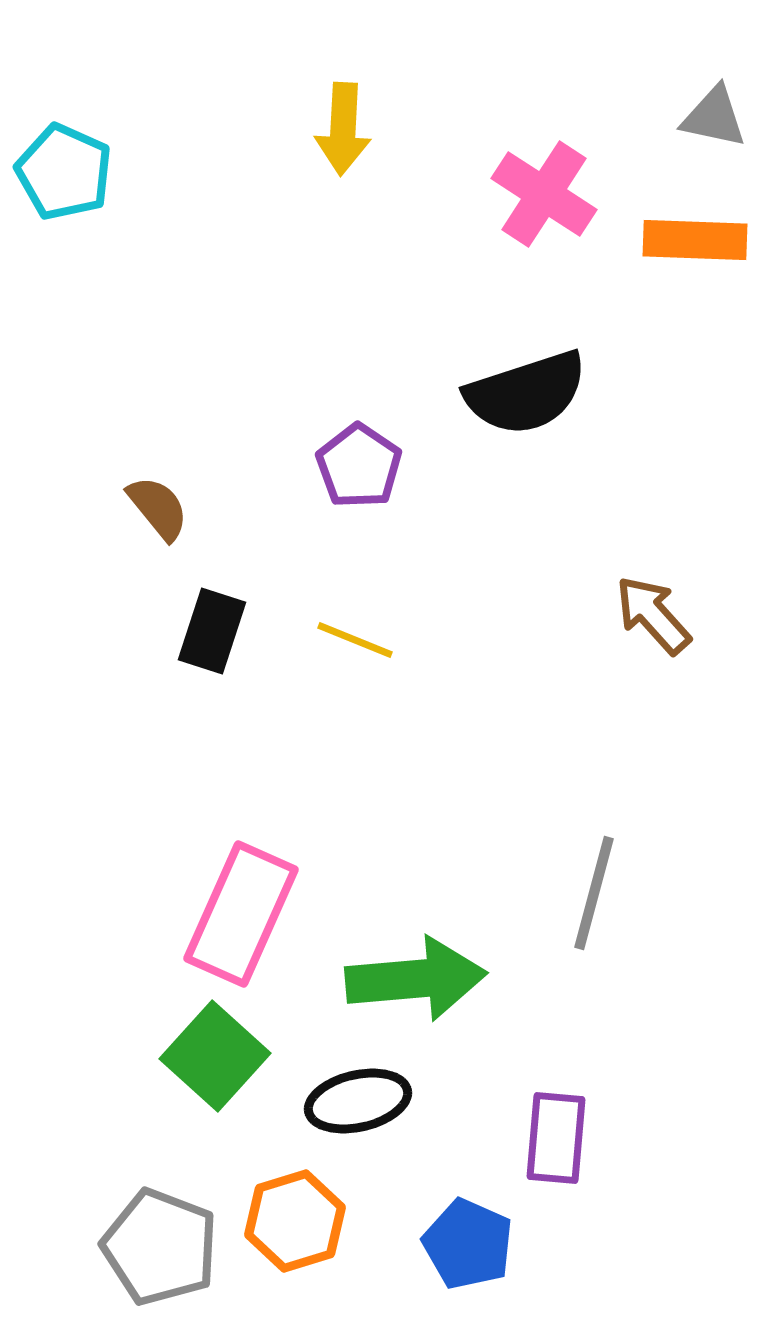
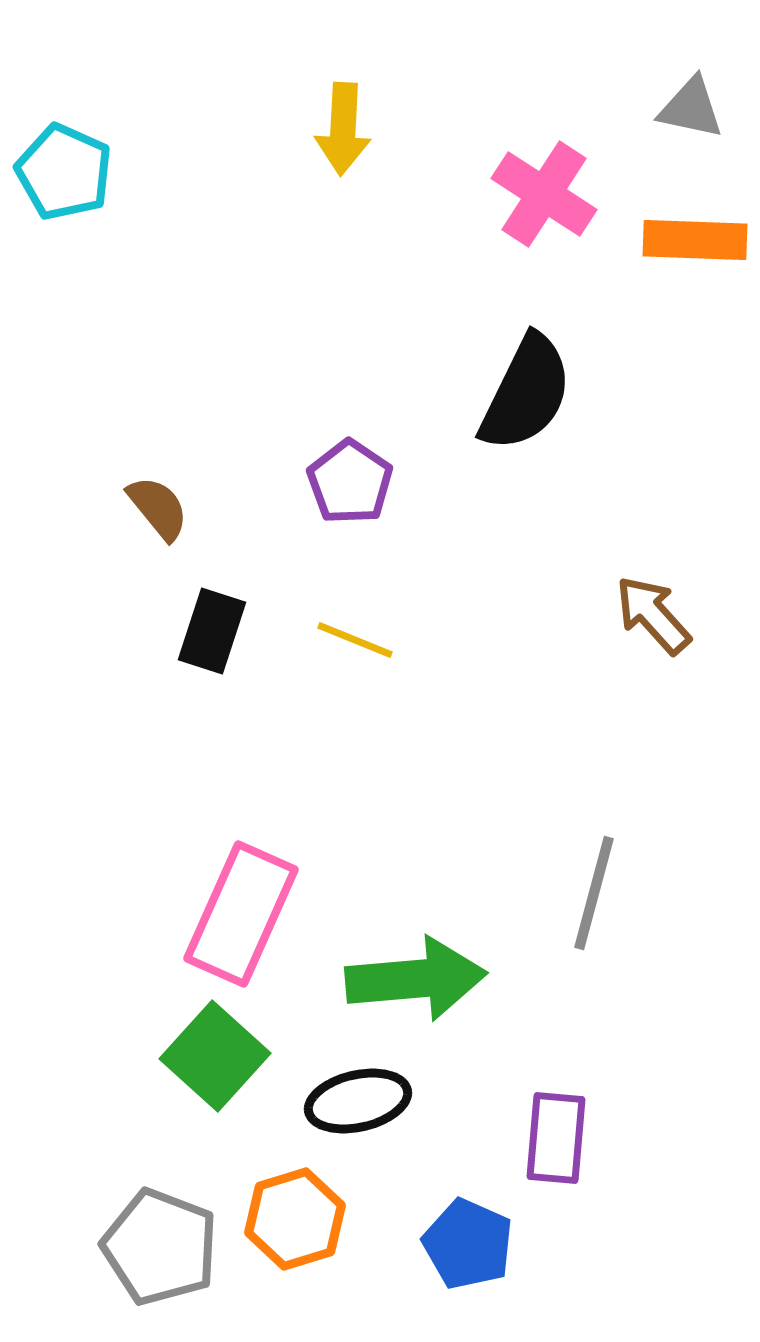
gray triangle: moved 23 px left, 9 px up
black semicircle: rotated 46 degrees counterclockwise
purple pentagon: moved 9 px left, 16 px down
orange hexagon: moved 2 px up
